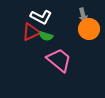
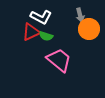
gray arrow: moved 3 px left
